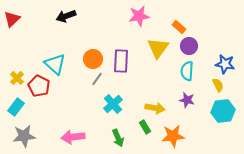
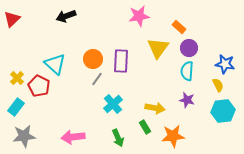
purple circle: moved 2 px down
